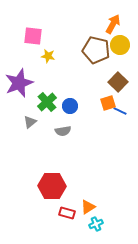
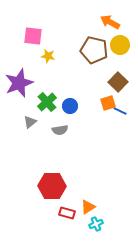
orange arrow: moved 3 px left, 2 px up; rotated 90 degrees counterclockwise
brown pentagon: moved 2 px left
gray semicircle: moved 3 px left, 1 px up
